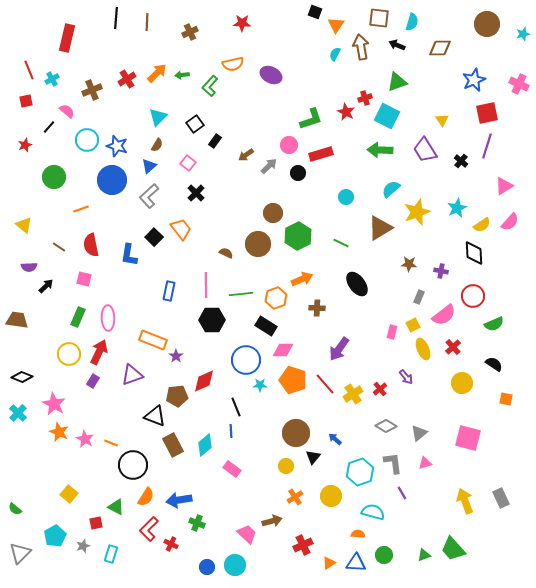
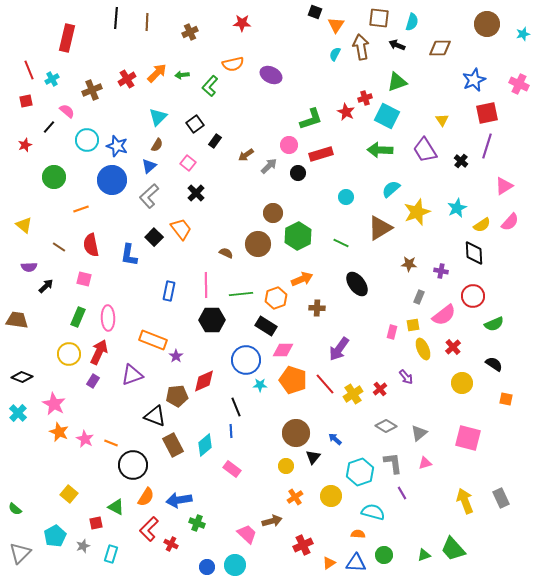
yellow square at (413, 325): rotated 16 degrees clockwise
